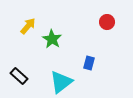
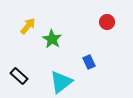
blue rectangle: moved 1 px up; rotated 40 degrees counterclockwise
